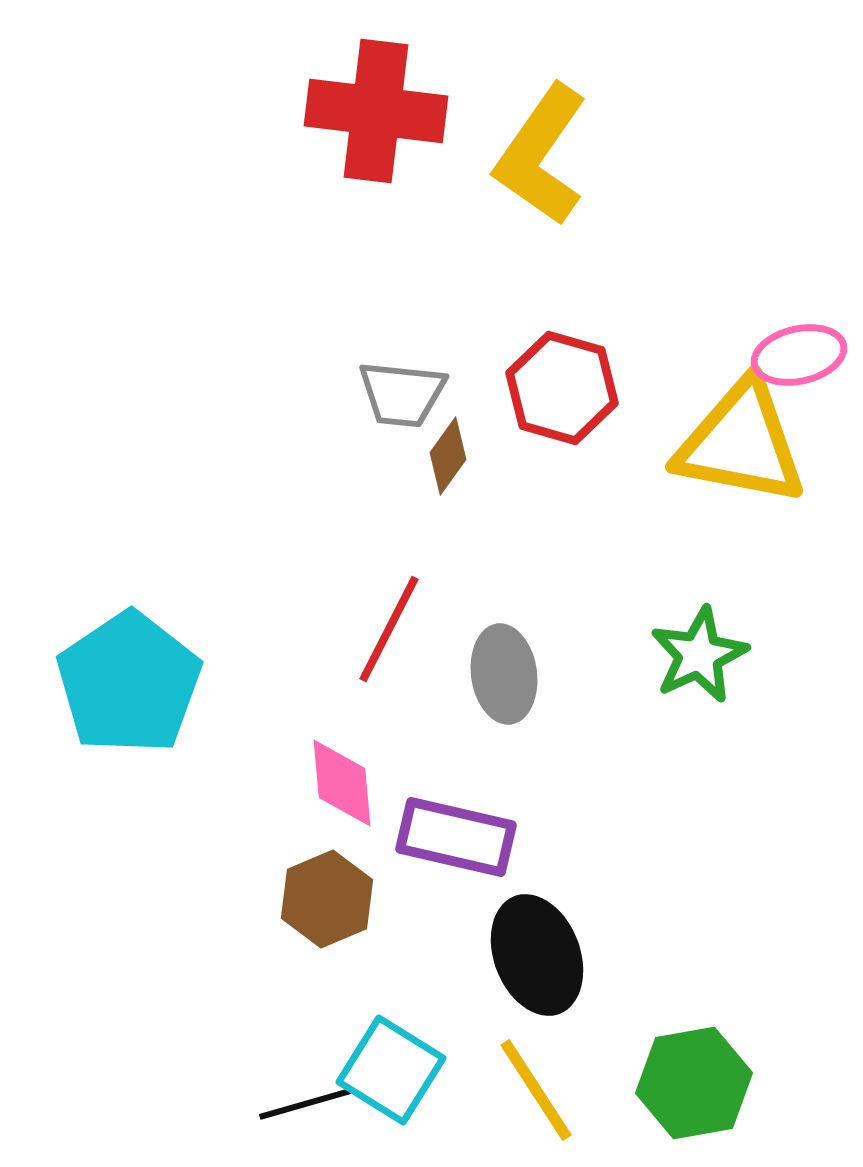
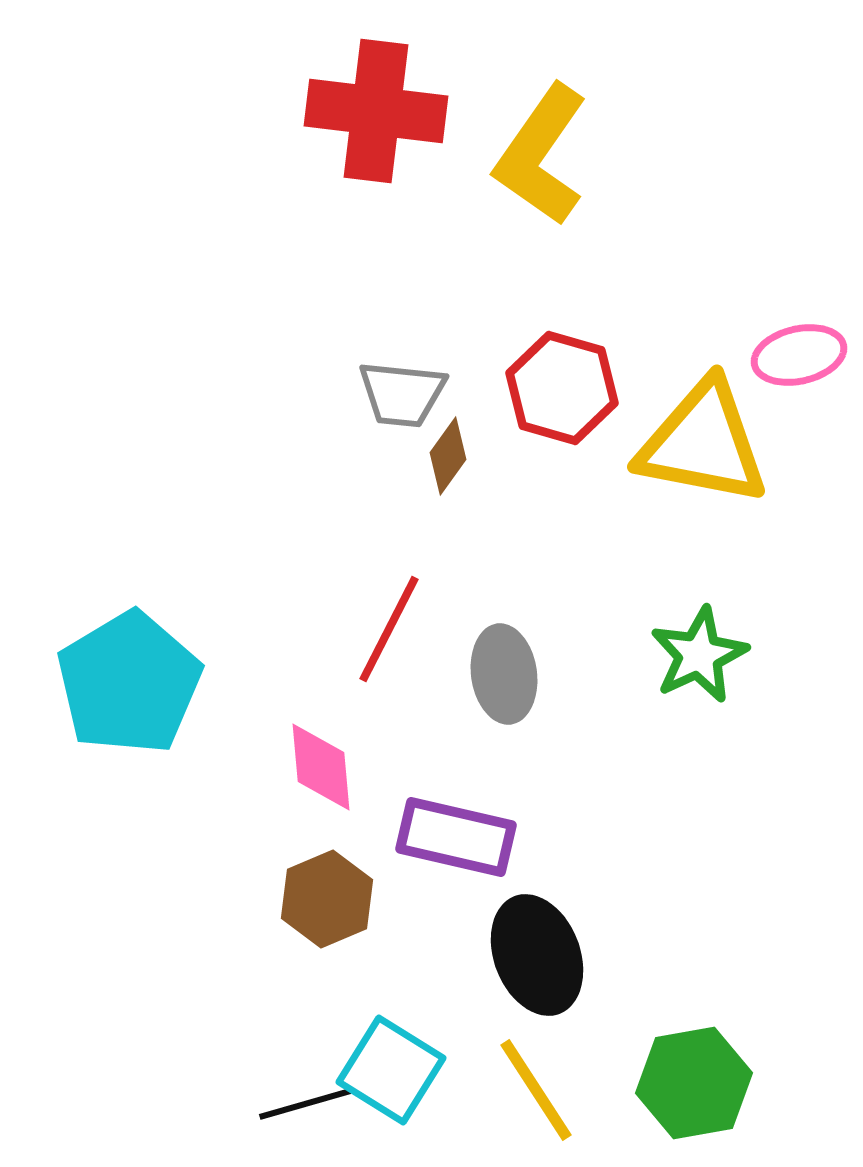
yellow triangle: moved 38 px left
cyan pentagon: rotated 3 degrees clockwise
pink diamond: moved 21 px left, 16 px up
